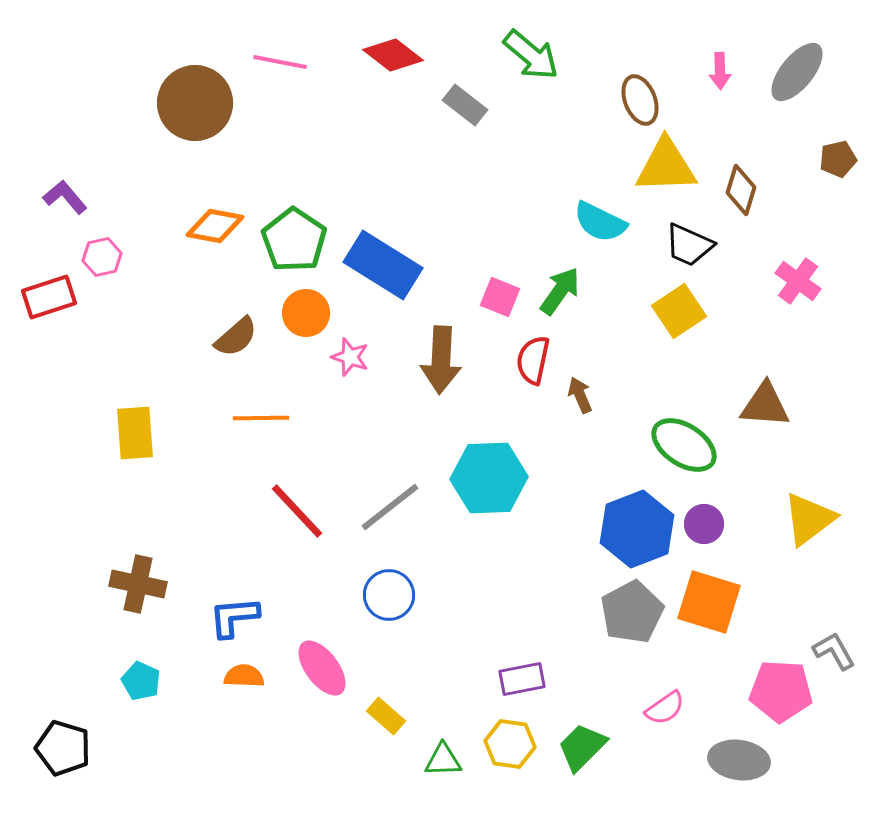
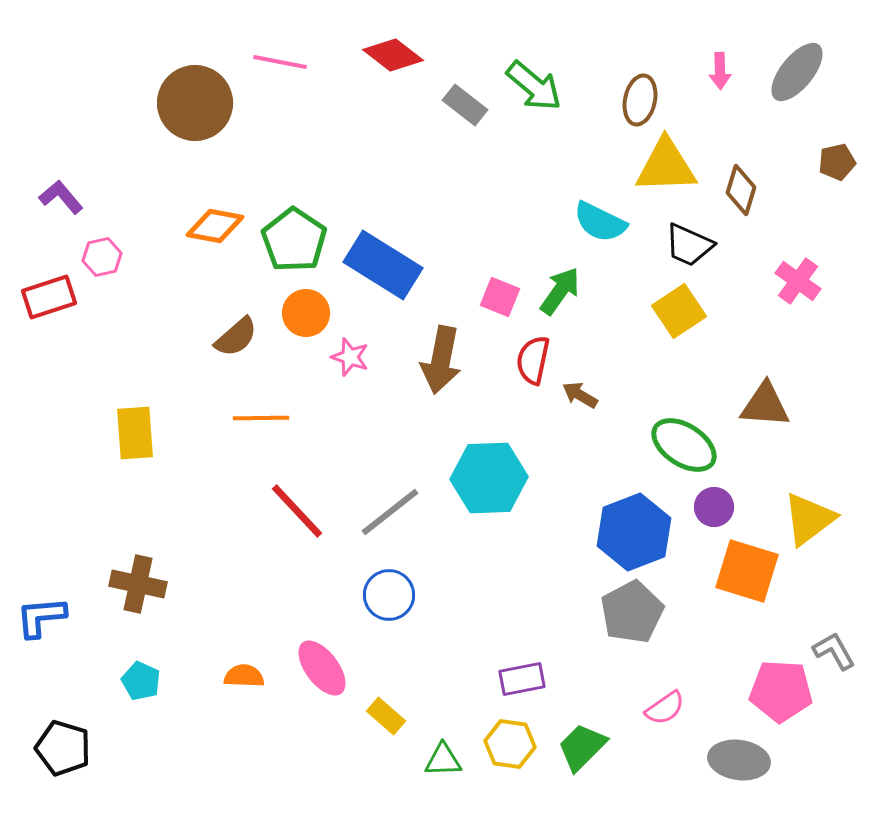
green arrow at (531, 55): moved 3 px right, 31 px down
brown ellipse at (640, 100): rotated 33 degrees clockwise
brown pentagon at (838, 159): moved 1 px left, 3 px down
purple L-shape at (65, 197): moved 4 px left
brown arrow at (441, 360): rotated 8 degrees clockwise
brown arrow at (580, 395): rotated 36 degrees counterclockwise
gray line at (390, 507): moved 5 px down
purple circle at (704, 524): moved 10 px right, 17 px up
blue hexagon at (637, 529): moved 3 px left, 3 px down
orange square at (709, 602): moved 38 px right, 31 px up
blue L-shape at (234, 617): moved 193 px left
